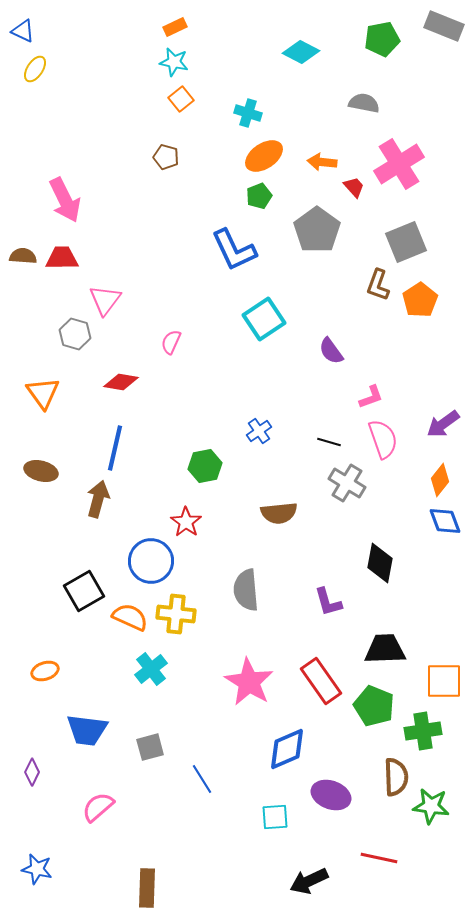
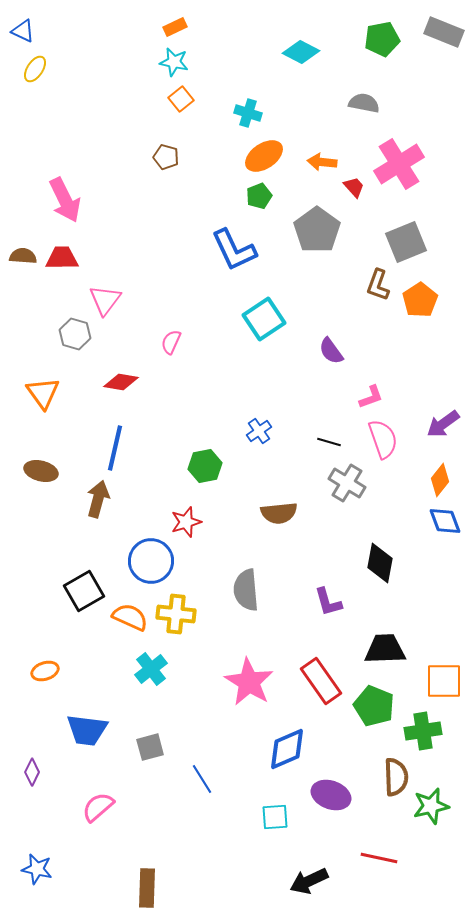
gray rectangle at (444, 26): moved 6 px down
red star at (186, 522): rotated 20 degrees clockwise
green star at (431, 806): rotated 21 degrees counterclockwise
